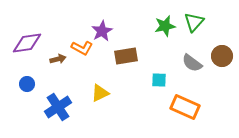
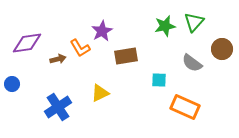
orange L-shape: moved 2 px left; rotated 30 degrees clockwise
brown circle: moved 7 px up
blue circle: moved 15 px left
